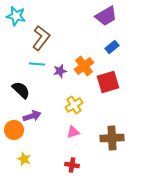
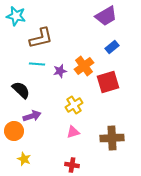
brown L-shape: rotated 40 degrees clockwise
orange circle: moved 1 px down
